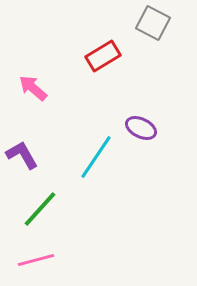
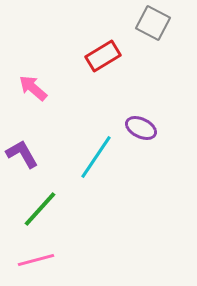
purple L-shape: moved 1 px up
